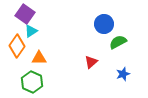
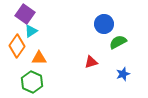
red triangle: rotated 24 degrees clockwise
